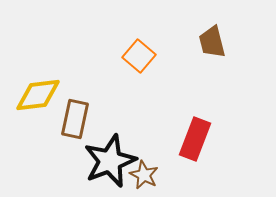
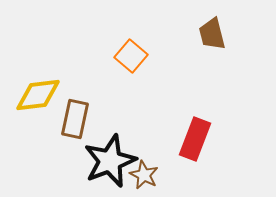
brown trapezoid: moved 8 px up
orange square: moved 8 px left
